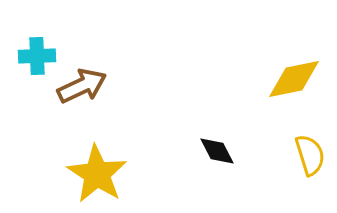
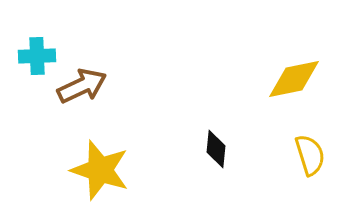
black diamond: moved 1 px left, 2 px up; rotated 33 degrees clockwise
yellow star: moved 3 px right, 4 px up; rotated 14 degrees counterclockwise
